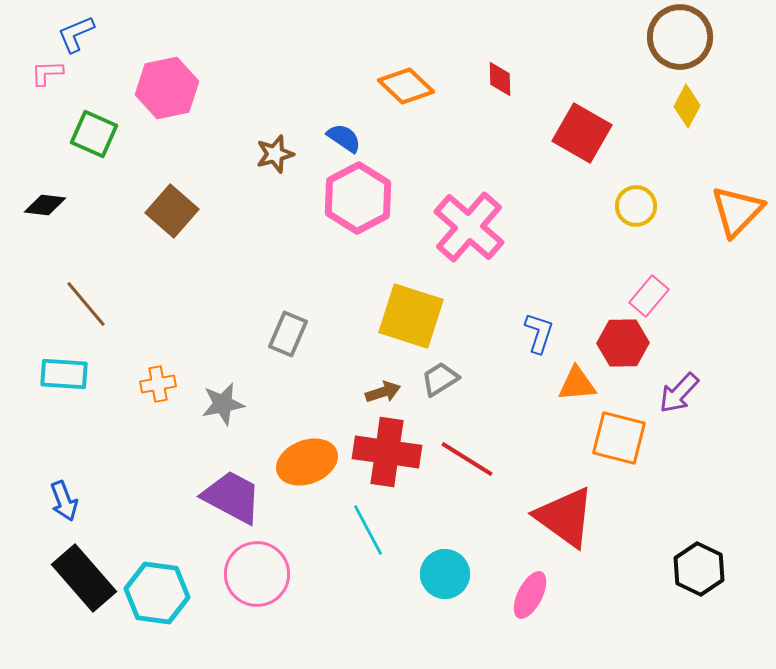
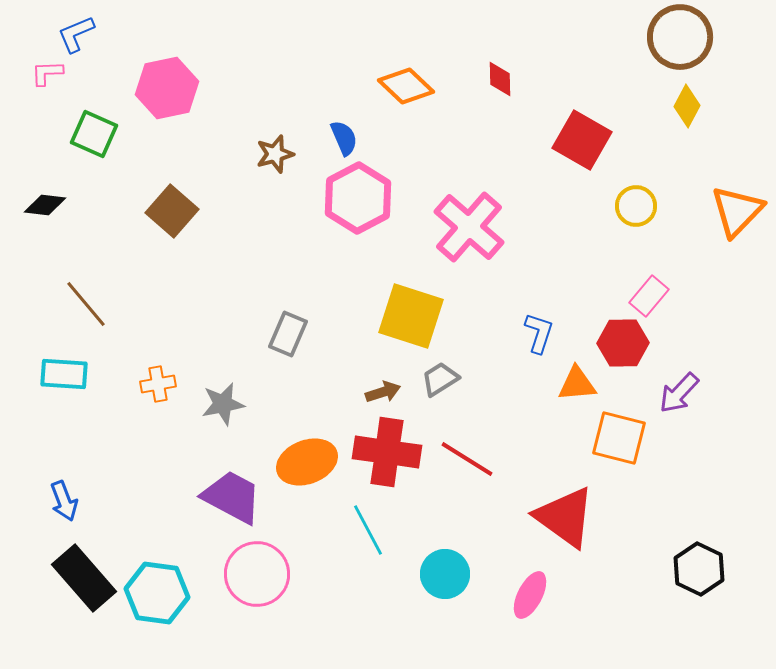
red square at (582, 133): moved 7 px down
blue semicircle at (344, 138): rotated 33 degrees clockwise
